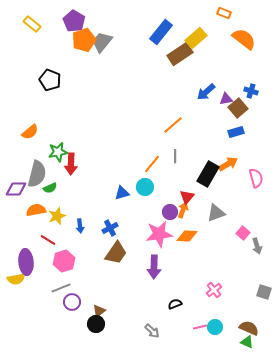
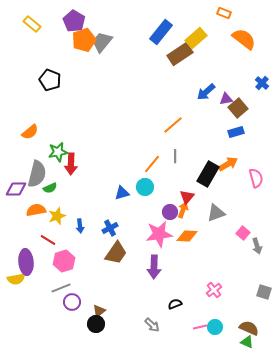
blue cross at (251, 91): moved 11 px right, 8 px up; rotated 24 degrees clockwise
gray arrow at (152, 331): moved 6 px up
